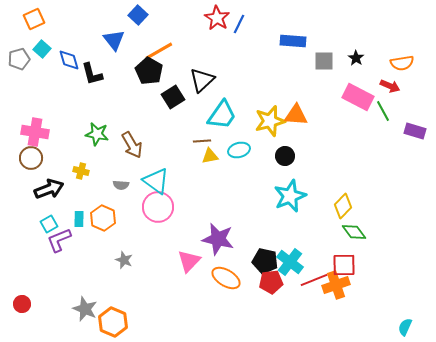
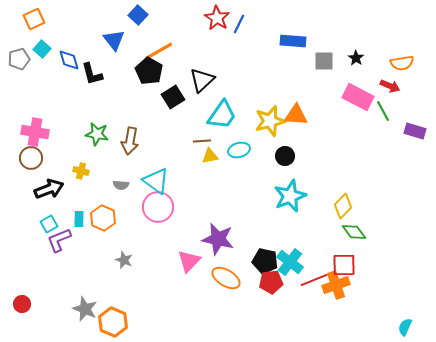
brown arrow at (132, 145): moved 2 px left, 4 px up; rotated 40 degrees clockwise
